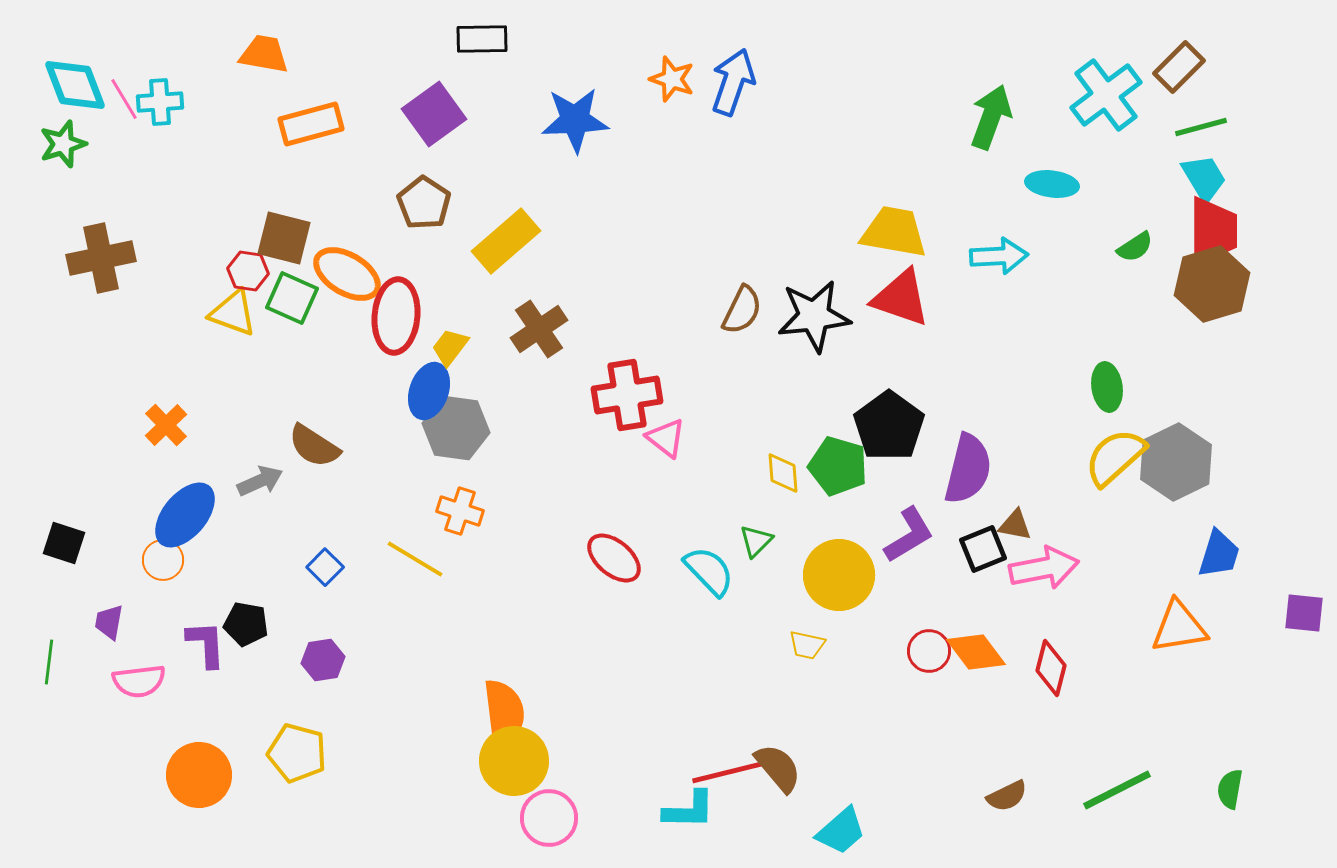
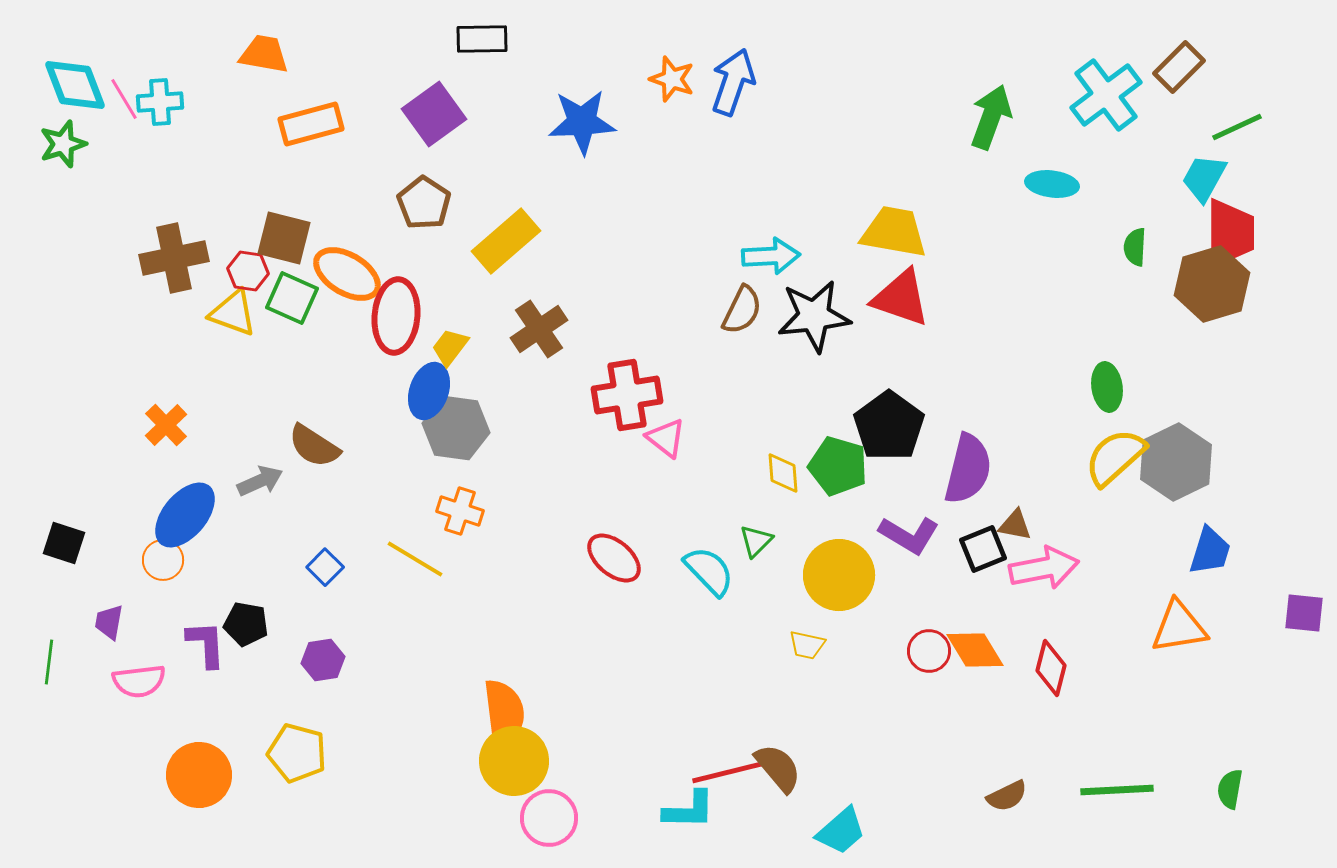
blue star at (575, 120): moved 7 px right, 2 px down
green line at (1201, 127): moved 36 px right; rotated 10 degrees counterclockwise
cyan trapezoid at (1204, 178): rotated 120 degrees counterclockwise
red trapezoid at (1213, 231): moved 17 px right, 2 px down
green semicircle at (1135, 247): rotated 126 degrees clockwise
cyan arrow at (999, 256): moved 228 px left
brown cross at (101, 258): moved 73 px right
purple L-shape at (909, 535): rotated 62 degrees clockwise
blue trapezoid at (1219, 554): moved 9 px left, 3 px up
orange diamond at (976, 652): moved 1 px left, 2 px up; rotated 6 degrees clockwise
green line at (1117, 790): rotated 24 degrees clockwise
